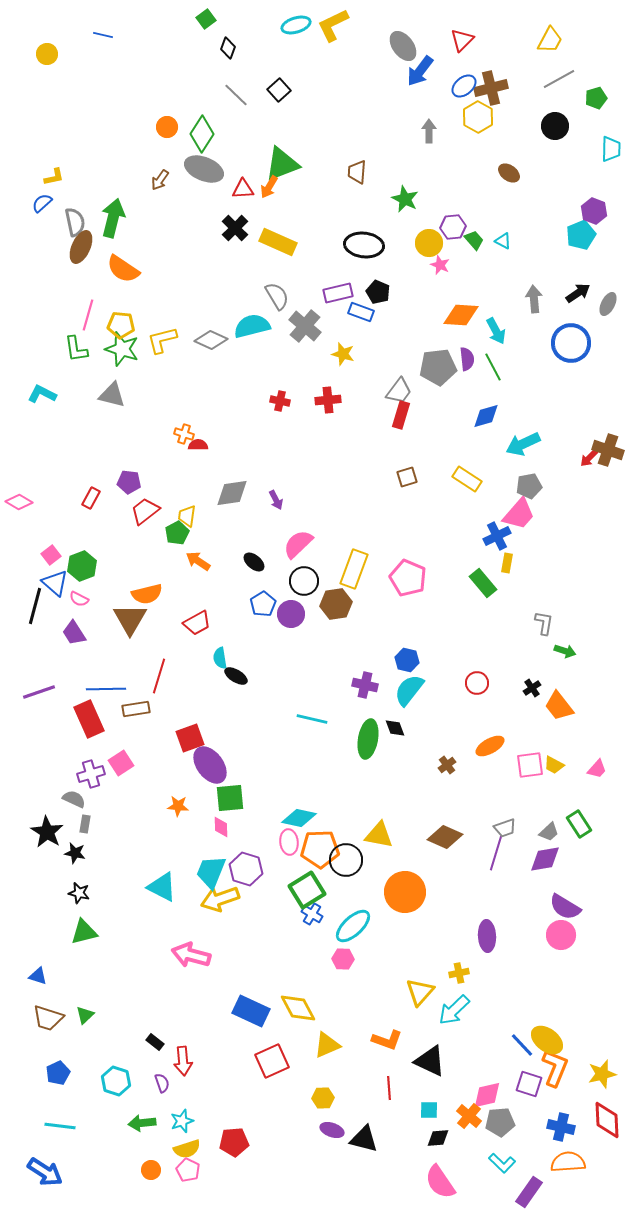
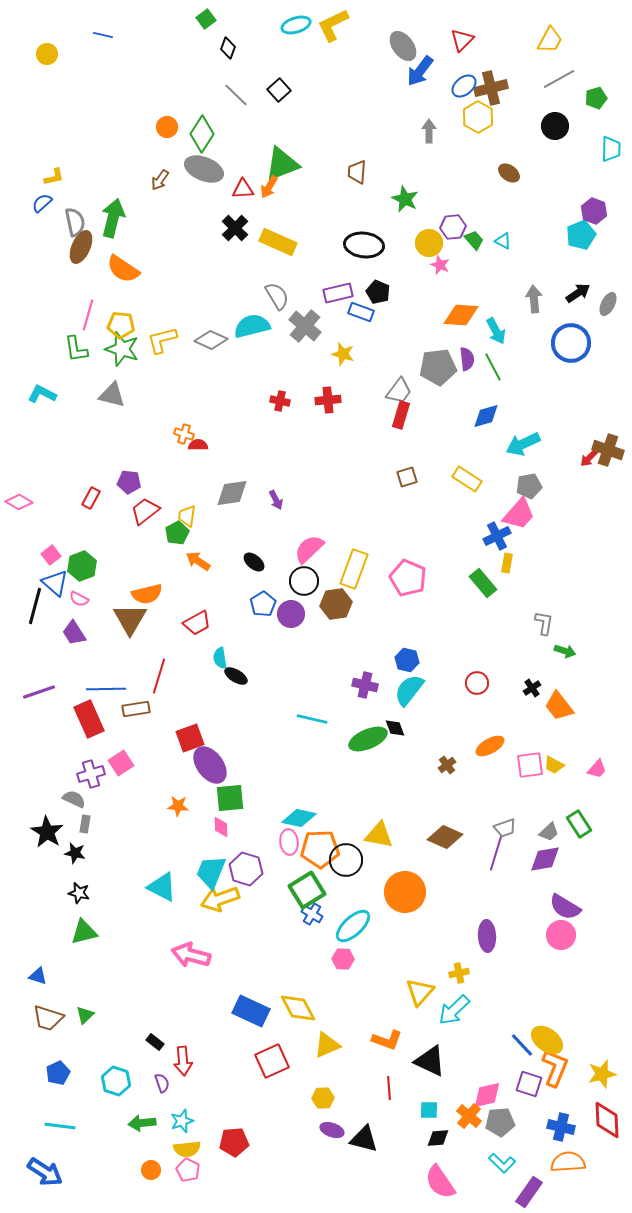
pink semicircle at (298, 544): moved 11 px right, 5 px down
green ellipse at (368, 739): rotated 57 degrees clockwise
yellow semicircle at (187, 1149): rotated 12 degrees clockwise
